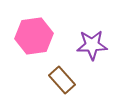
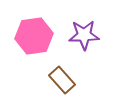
purple star: moved 8 px left, 10 px up
